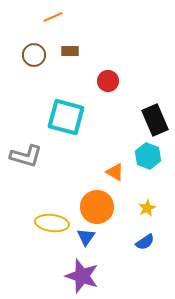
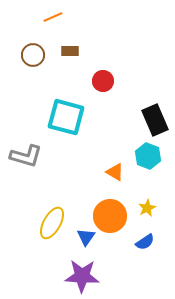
brown circle: moved 1 px left
red circle: moved 5 px left
orange circle: moved 13 px right, 9 px down
yellow ellipse: rotated 68 degrees counterclockwise
purple star: rotated 16 degrees counterclockwise
